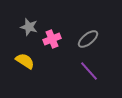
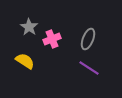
gray star: rotated 18 degrees clockwise
gray ellipse: rotated 30 degrees counterclockwise
purple line: moved 3 px up; rotated 15 degrees counterclockwise
